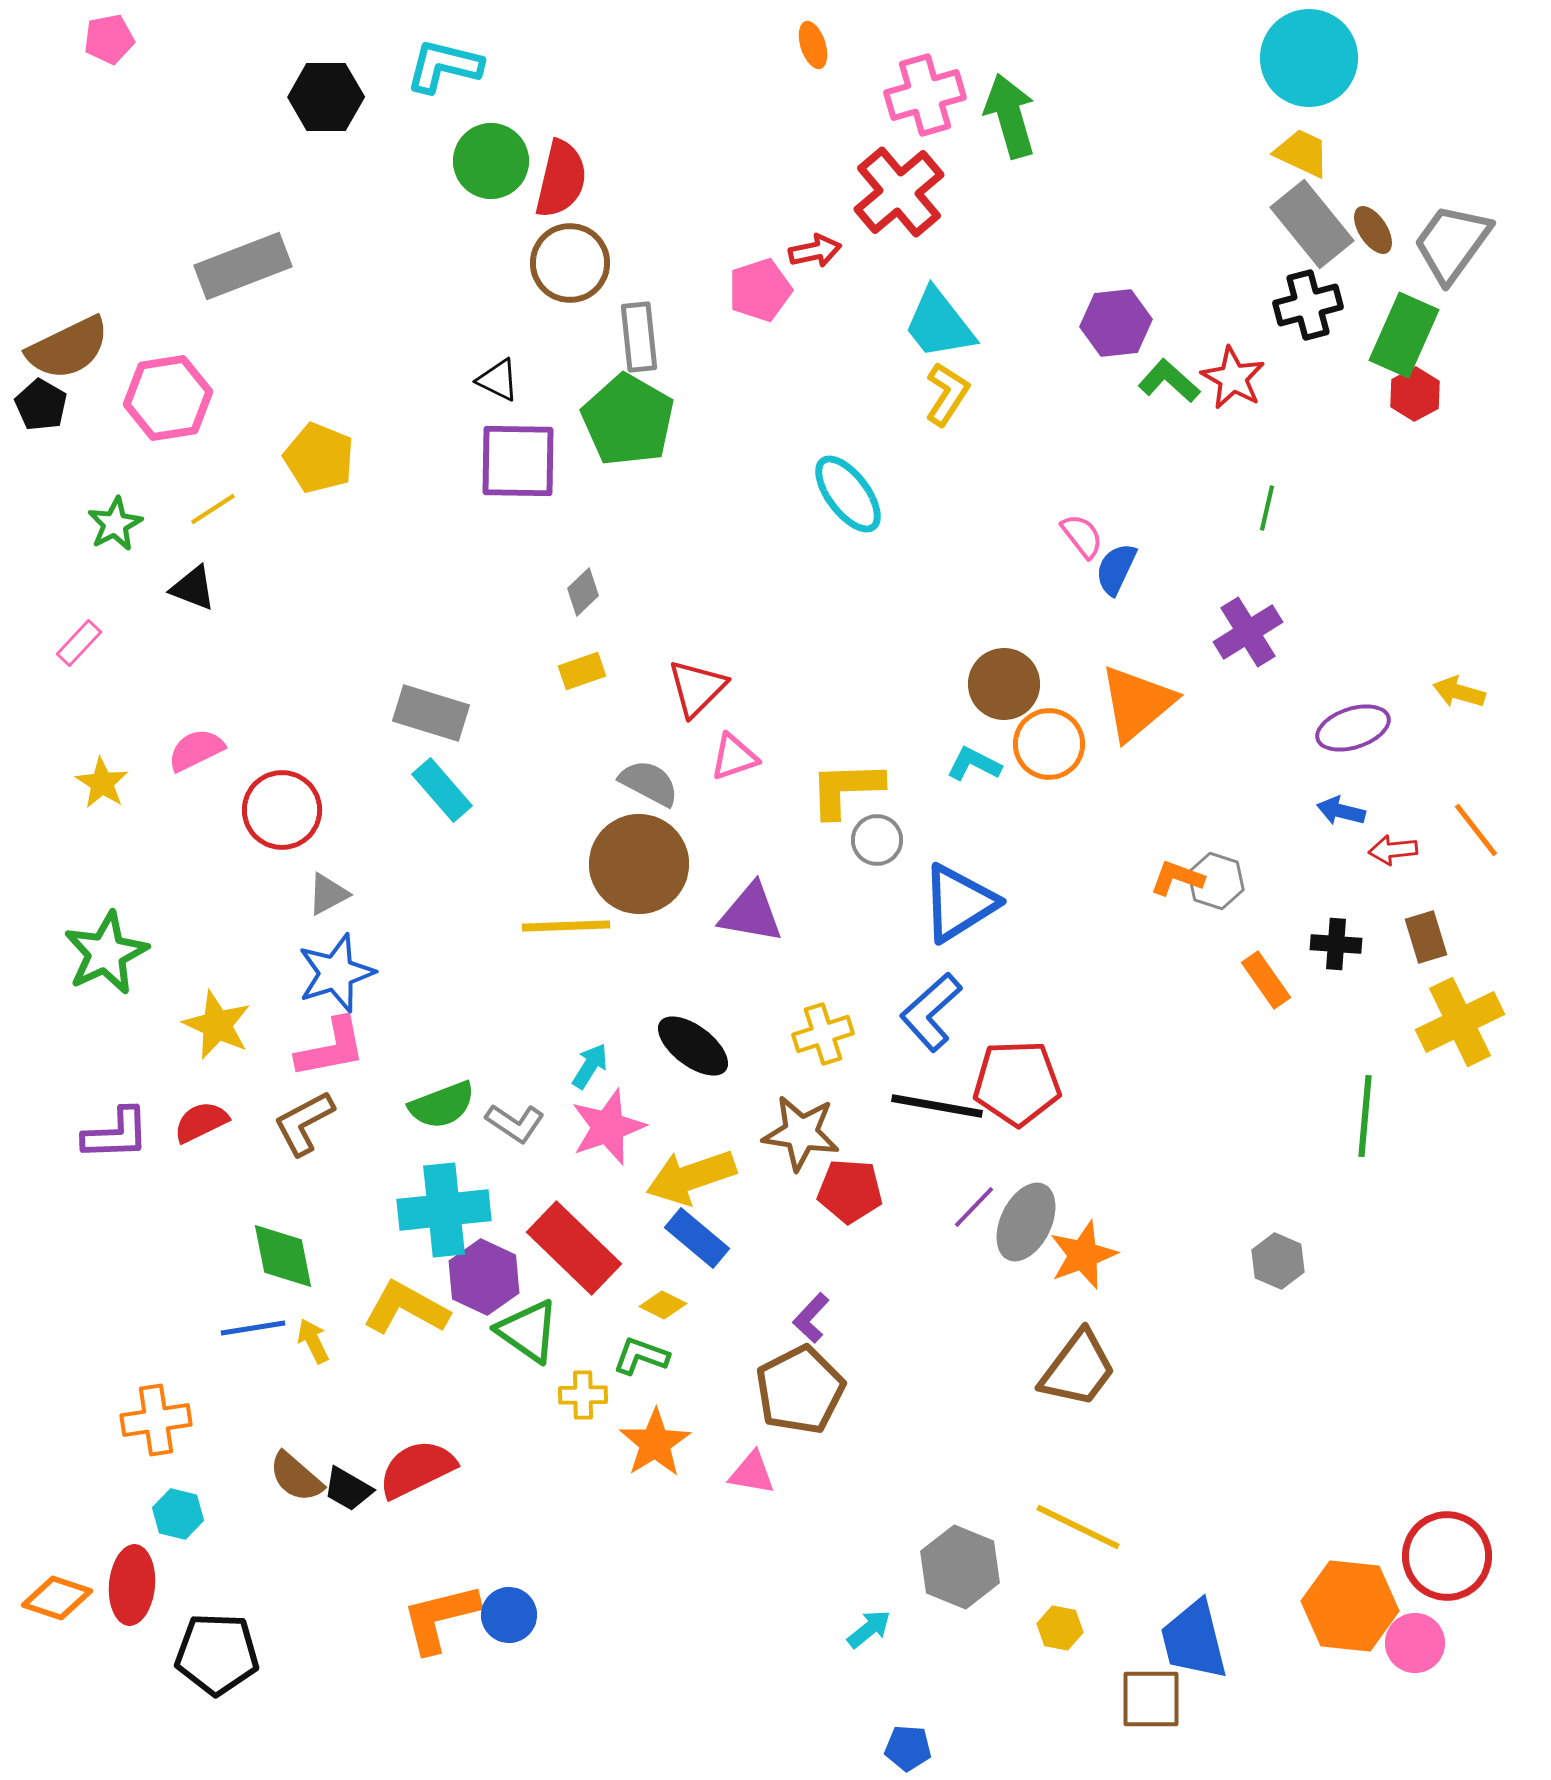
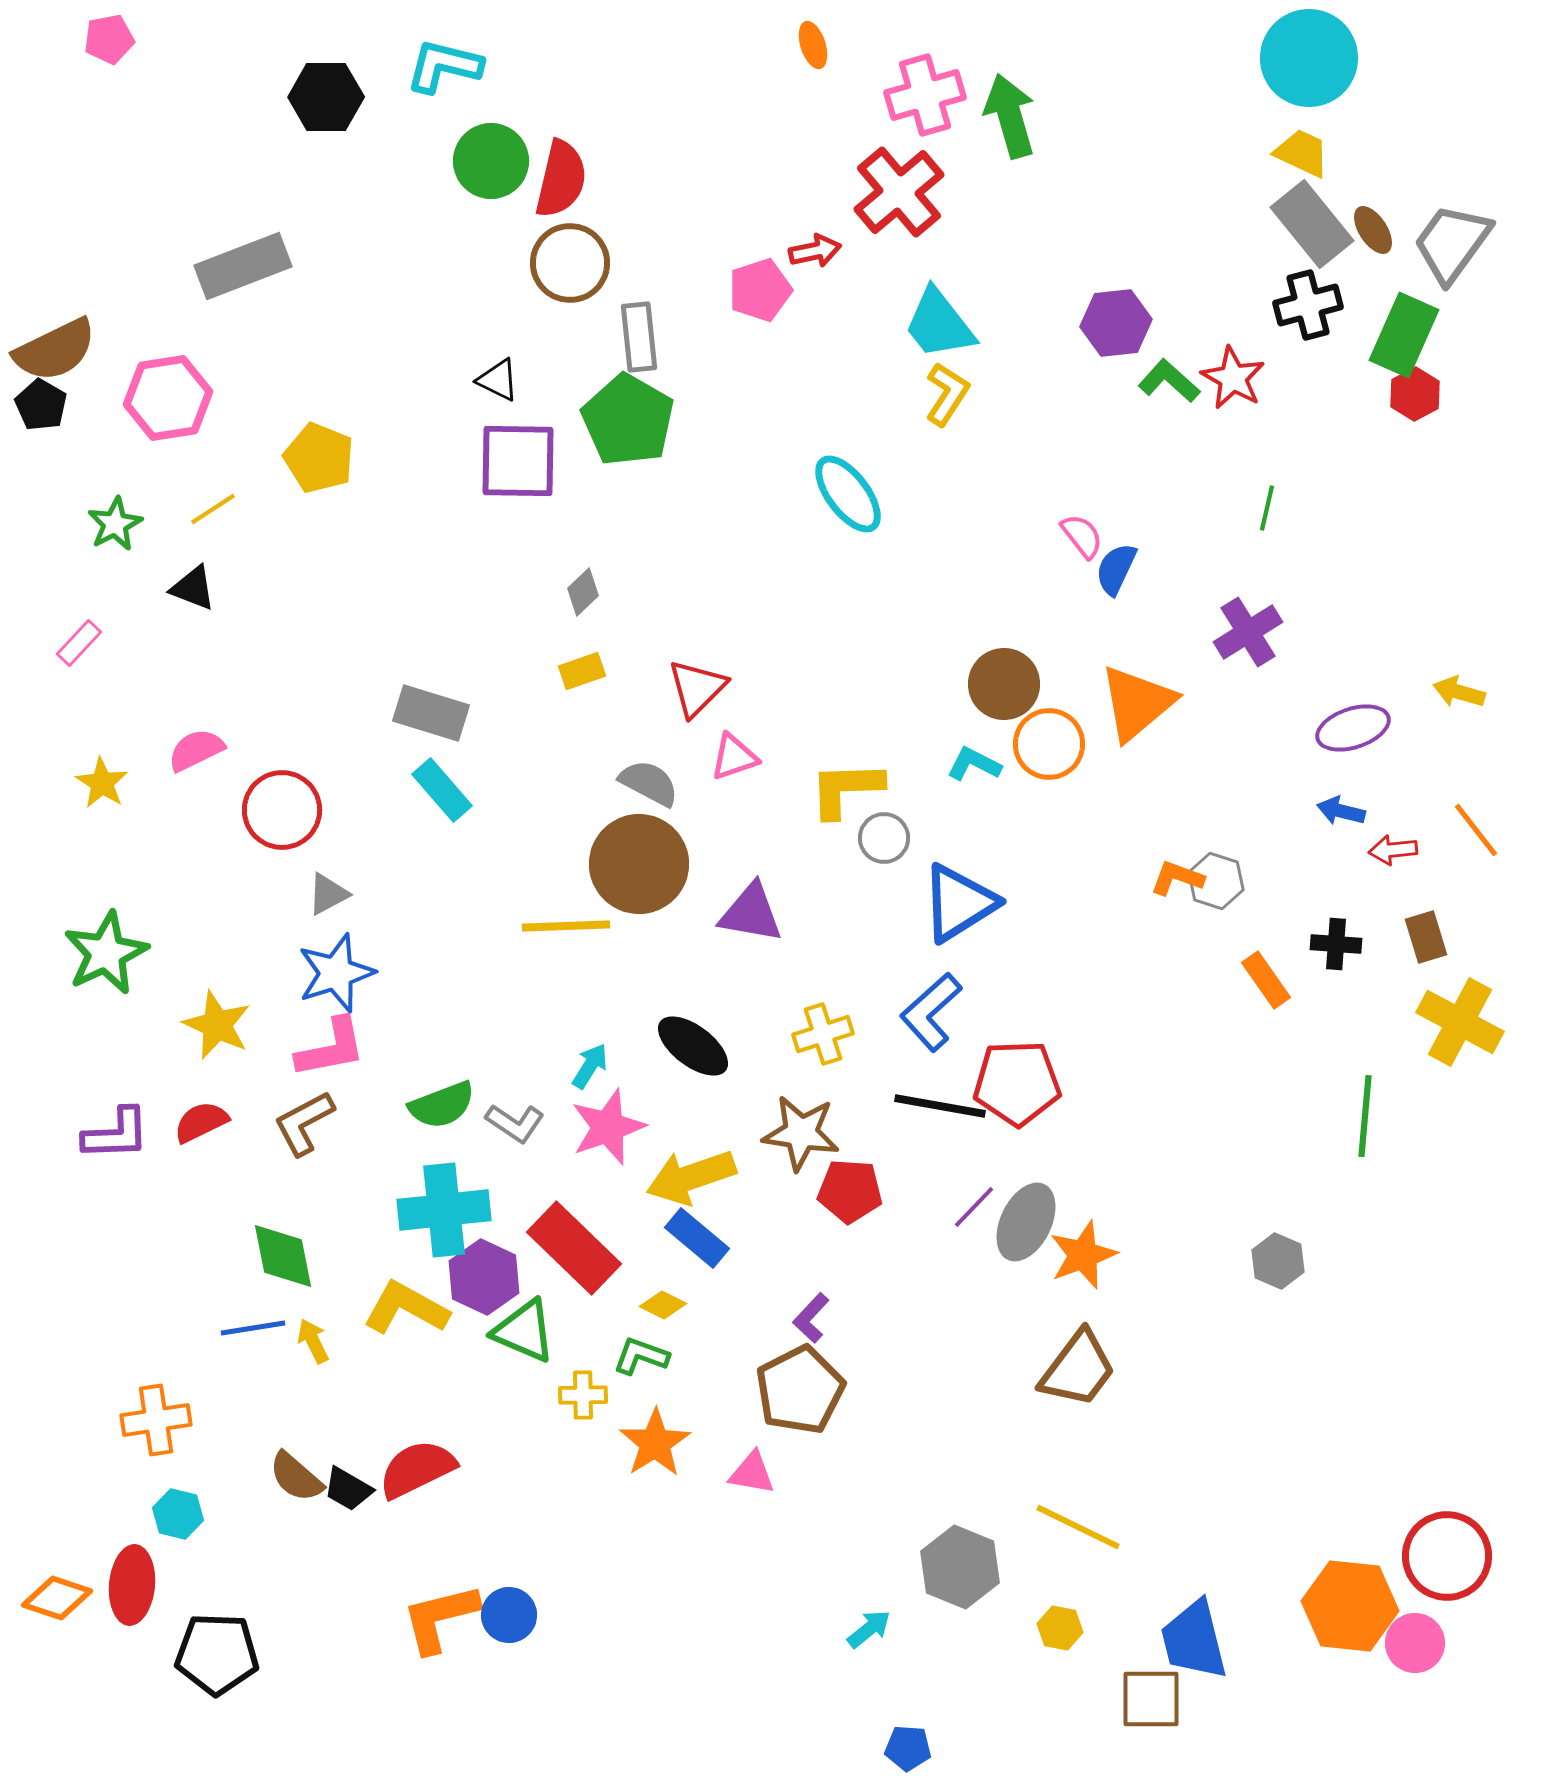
brown semicircle at (68, 348): moved 13 px left, 2 px down
gray circle at (877, 840): moved 7 px right, 2 px up
yellow cross at (1460, 1022): rotated 36 degrees counterclockwise
black line at (937, 1106): moved 3 px right
green triangle at (528, 1331): moved 4 px left; rotated 12 degrees counterclockwise
